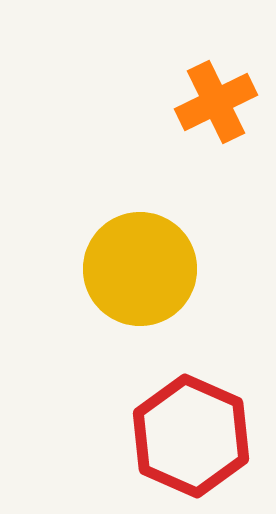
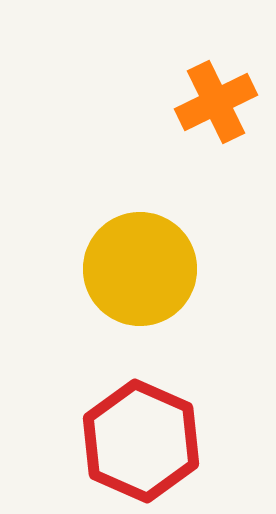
red hexagon: moved 50 px left, 5 px down
